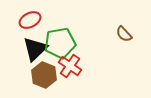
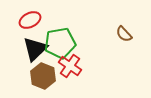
brown hexagon: moved 1 px left, 1 px down
